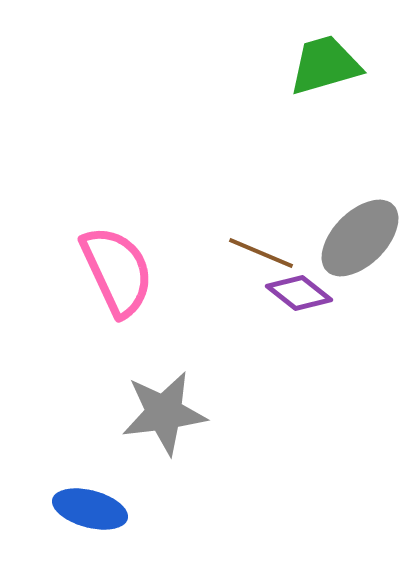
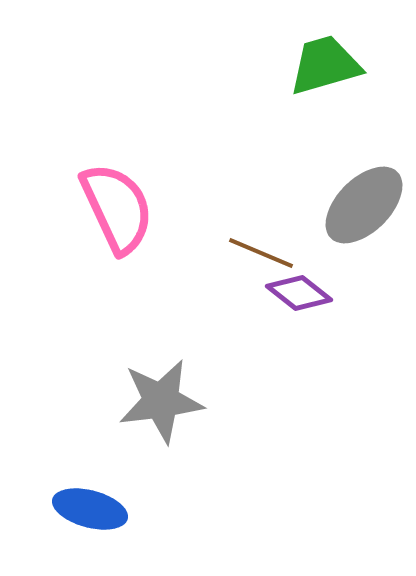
gray ellipse: moved 4 px right, 33 px up
pink semicircle: moved 63 px up
gray star: moved 3 px left, 12 px up
